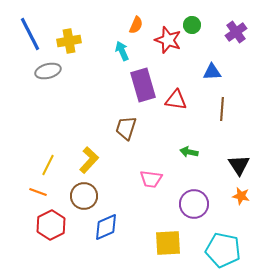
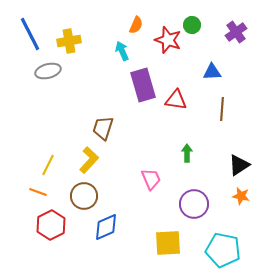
brown trapezoid: moved 23 px left
green arrow: moved 2 px left, 1 px down; rotated 78 degrees clockwise
black triangle: rotated 30 degrees clockwise
pink trapezoid: rotated 120 degrees counterclockwise
